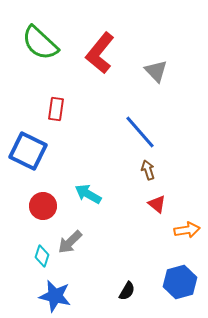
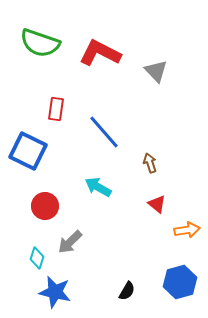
green semicircle: rotated 24 degrees counterclockwise
red L-shape: rotated 78 degrees clockwise
blue line: moved 36 px left
brown arrow: moved 2 px right, 7 px up
cyan arrow: moved 10 px right, 7 px up
red circle: moved 2 px right
cyan diamond: moved 5 px left, 2 px down
blue star: moved 4 px up
